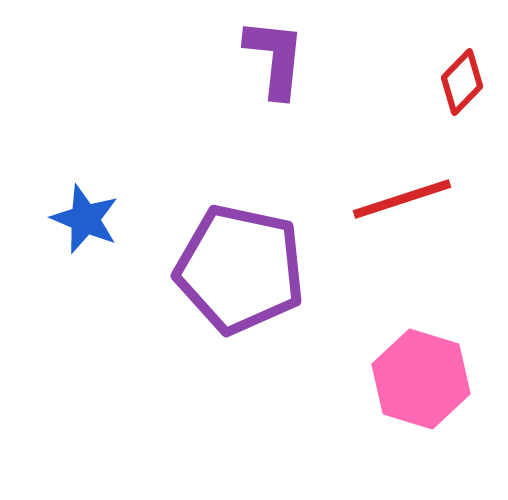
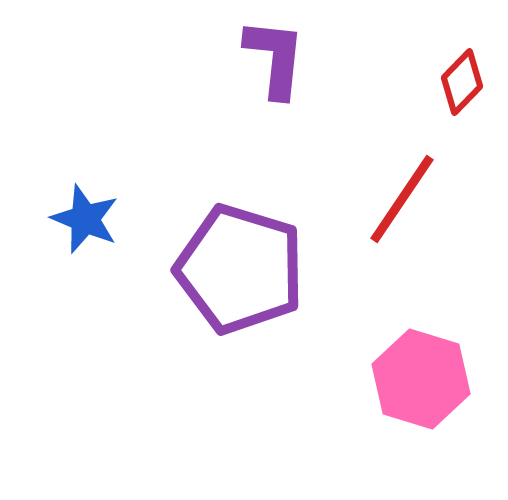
red line: rotated 38 degrees counterclockwise
purple pentagon: rotated 5 degrees clockwise
